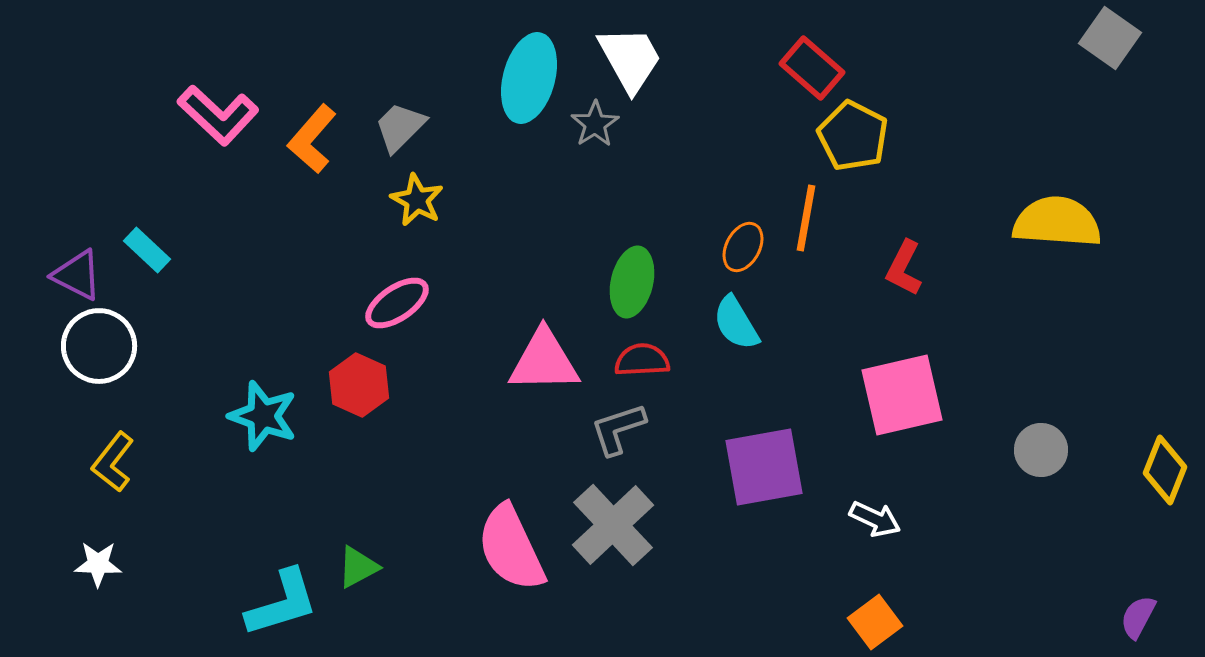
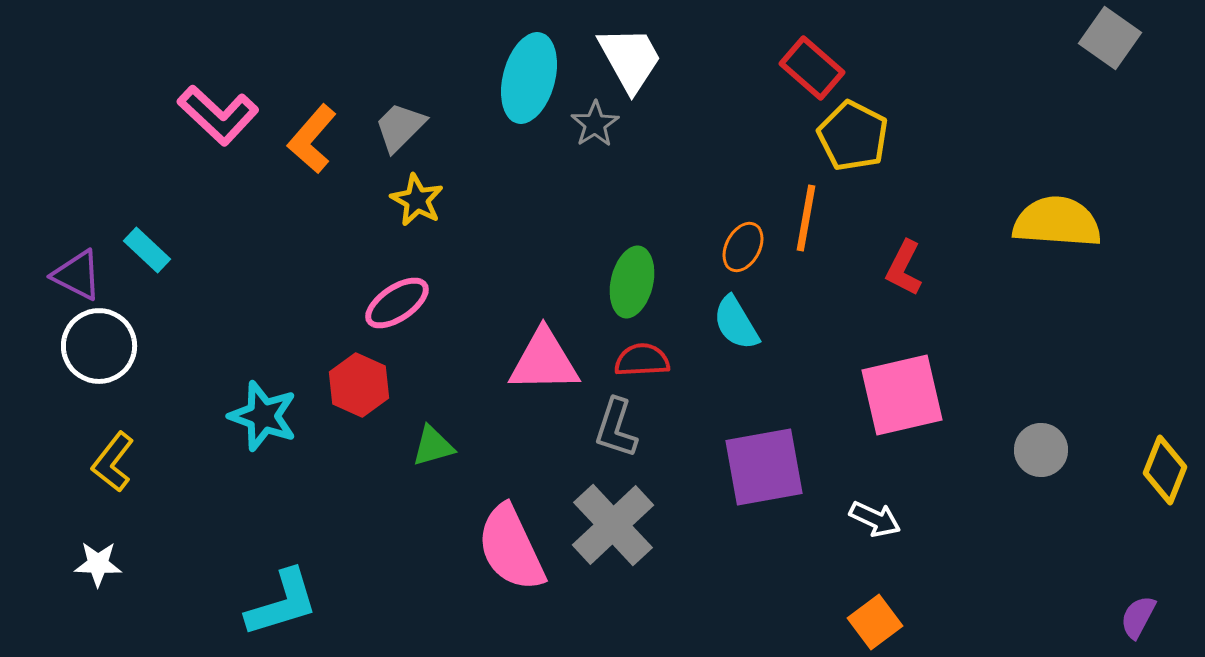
gray L-shape: moved 2 px left, 1 px up; rotated 54 degrees counterclockwise
green triangle: moved 75 px right, 121 px up; rotated 12 degrees clockwise
